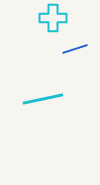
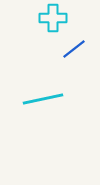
blue line: moved 1 px left; rotated 20 degrees counterclockwise
